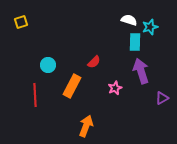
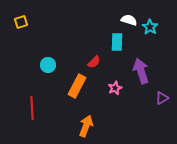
cyan star: rotated 21 degrees counterclockwise
cyan rectangle: moved 18 px left
orange rectangle: moved 5 px right
red line: moved 3 px left, 13 px down
